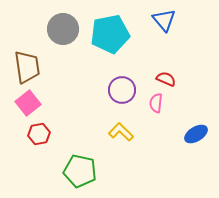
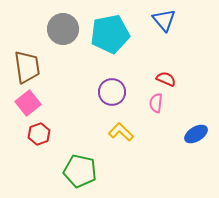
purple circle: moved 10 px left, 2 px down
red hexagon: rotated 10 degrees counterclockwise
